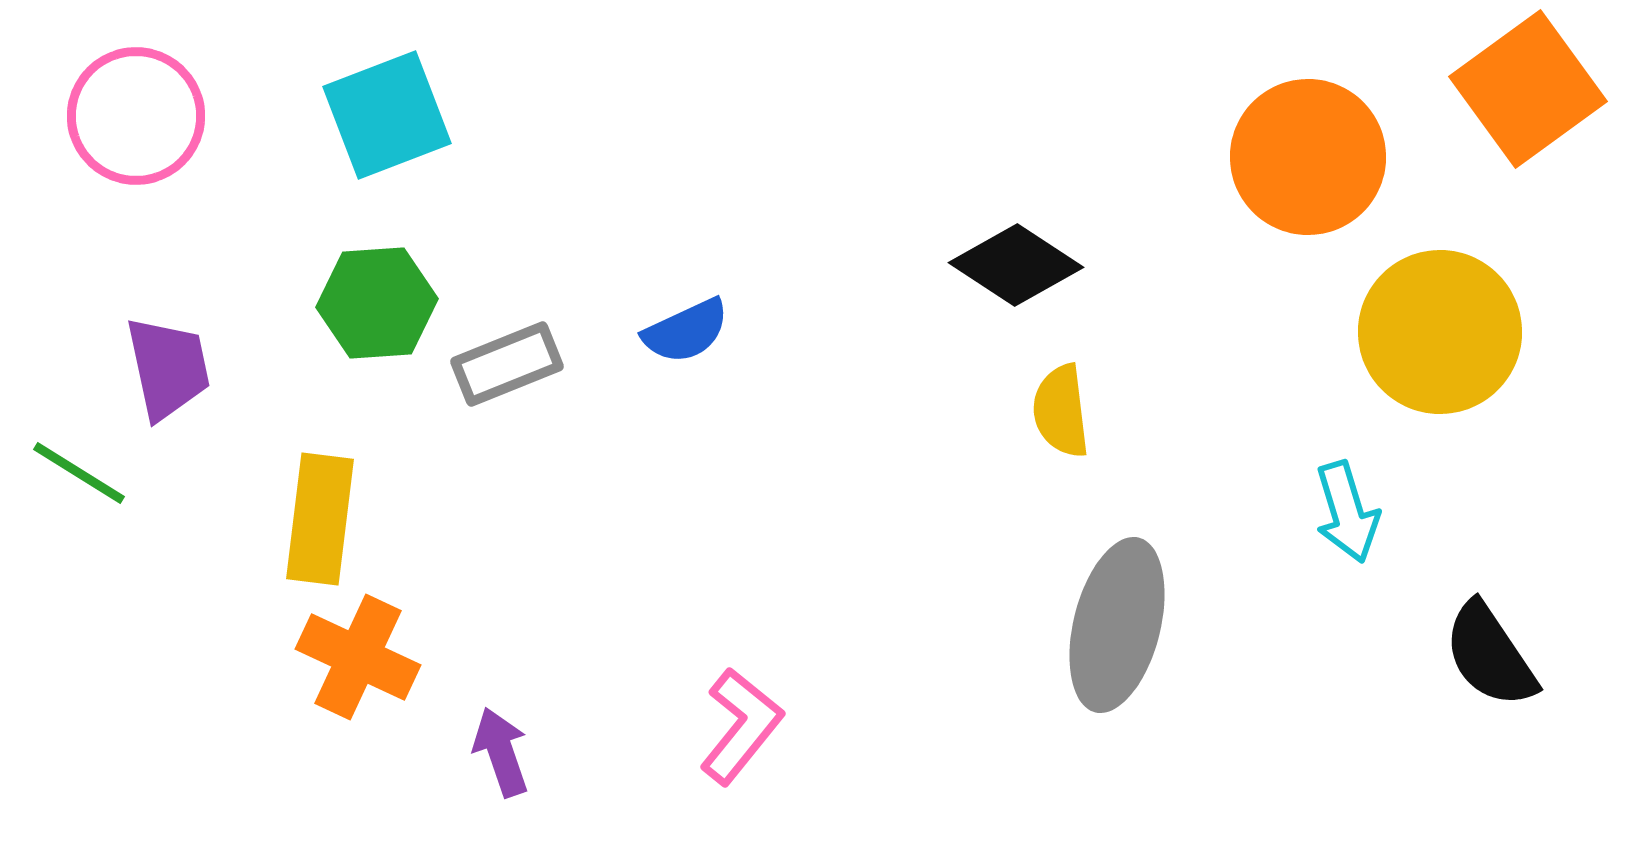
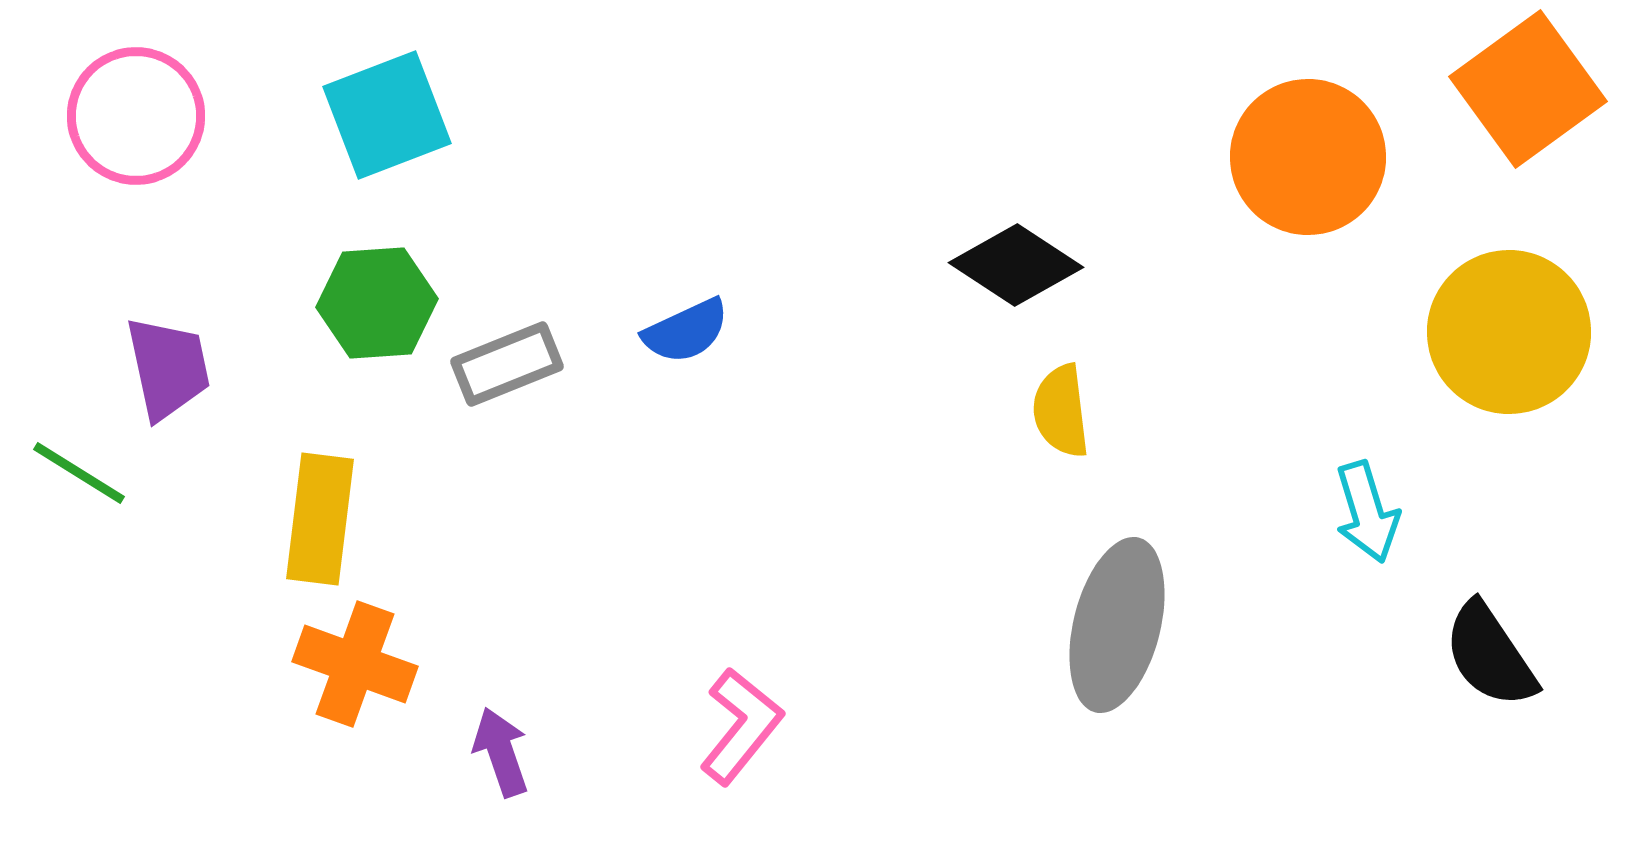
yellow circle: moved 69 px right
cyan arrow: moved 20 px right
orange cross: moved 3 px left, 7 px down; rotated 5 degrees counterclockwise
